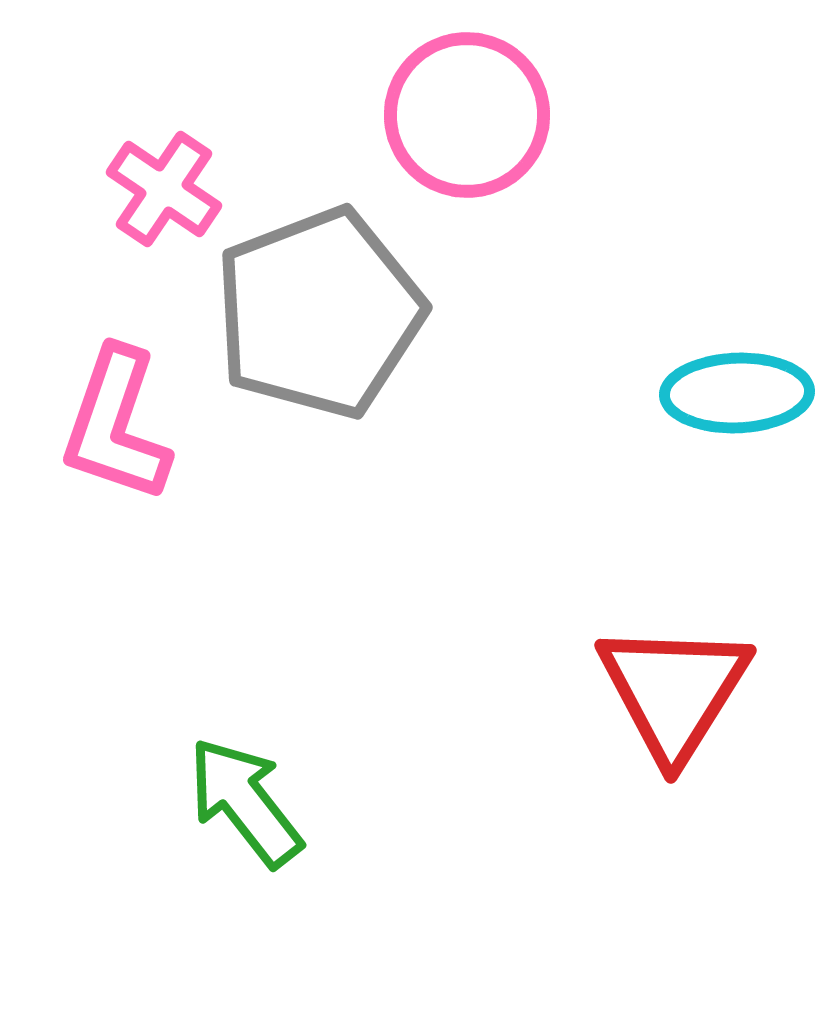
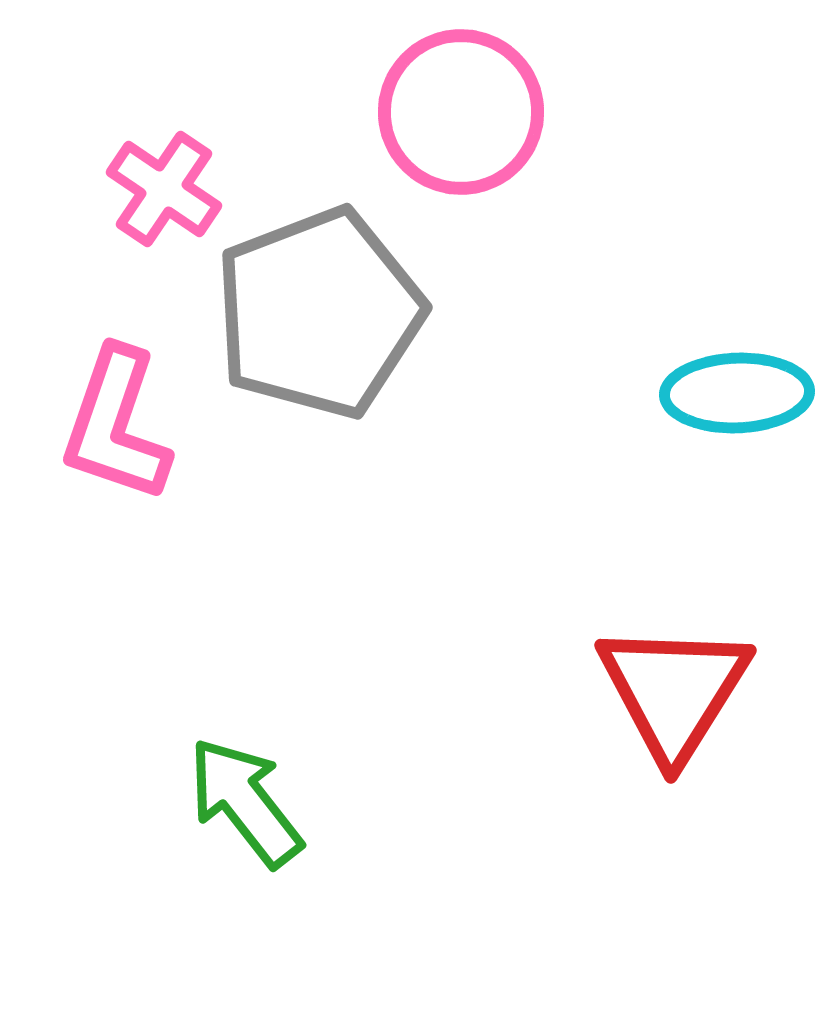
pink circle: moved 6 px left, 3 px up
